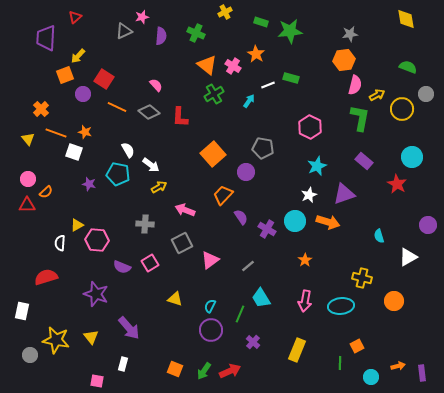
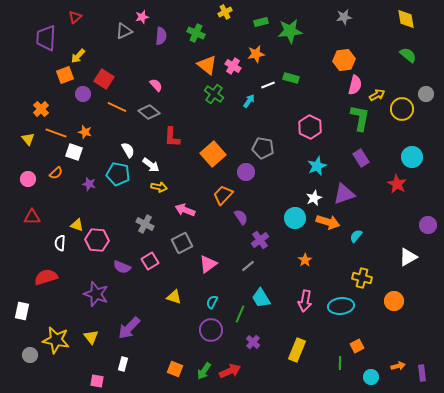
green rectangle at (261, 22): rotated 32 degrees counterclockwise
gray star at (350, 34): moved 6 px left, 17 px up
orange star at (256, 54): rotated 30 degrees clockwise
green semicircle at (408, 67): moved 12 px up; rotated 18 degrees clockwise
green cross at (214, 94): rotated 24 degrees counterclockwise
red L-shape at (180, 117): moved 8 px left, 20 px down
purple rectangle at (364, 161): moved 3 px left, 3 px up; rotated 18 degrees clockwise
yellow arrow at (159, 187): rotated 42 degrees clockwise
orange semicircle at (46, 192): moved 10 px right, 19 px up
white star at (309, 195): moved 5 px right, 3 px down
red triangle at (27, 205): moved 5 px right, 12 px down
cyan circle at (295, 221): moved 3 px up
gray cross at (145, 224): rotated 24 degrees clockwise
yellow triangle at (77, 225): rotated 48 degrees clockwise
purple cross at (267, 229): moved 7 px left, 11 px down; rotated 24 degrees clockwise
cyan semicircle at (379, 236): moved 23 px left; rotated 56 degrees clockwise
pink triangle at (210, 260): moved 2 px left, 4 px down
pink square at (150, 263): moved 2 px up
yellow triangle at (175, 299): moved 1 px left, 2 px up
cyan semicircle at (210, 306): moved 2 px right, 4 px up
purple arrow at (129, 328): rotated 85 degrees clockwise
